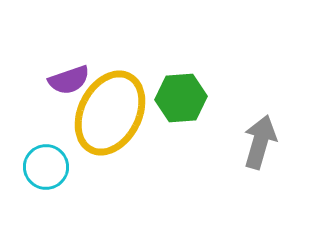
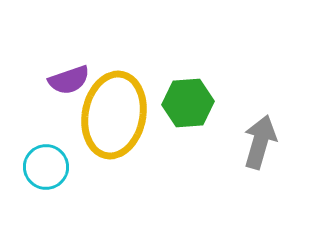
green hexagon: moved 7 px right, 5 px down
yellow ellipse: moved 4 px right, 2 px down; rotated 16 degrees counterclockwise
